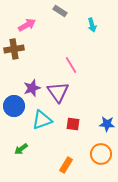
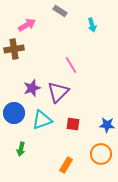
purple triangle: rotated 20 degrees clockwise
blue circle: moved 7 px down
blue star: moved 1 px down
green arrow: rotated 40 degrees counterclockwise
